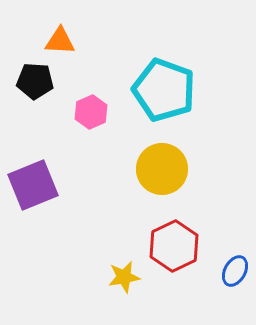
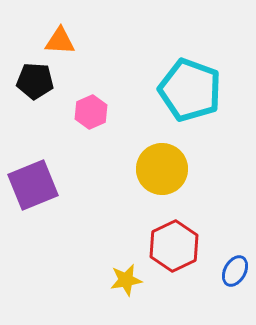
cyan pentagon: moved 26 px right
yellow star: moved 2 px right, 3 px down
